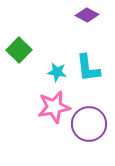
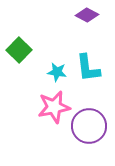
purple circle: moved 2 px down
